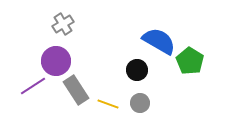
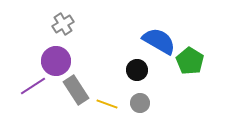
yellow line: moved 1 px left
